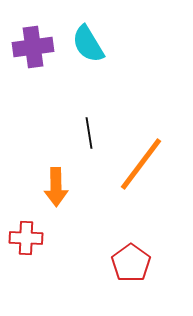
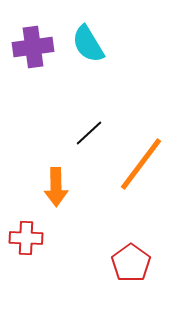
black line: rotated 56 degrees clockwise
